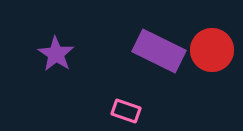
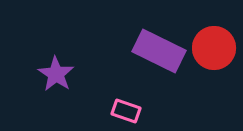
red circle: moved 2 px right, 2 px up
purple star: moved 20 px down
